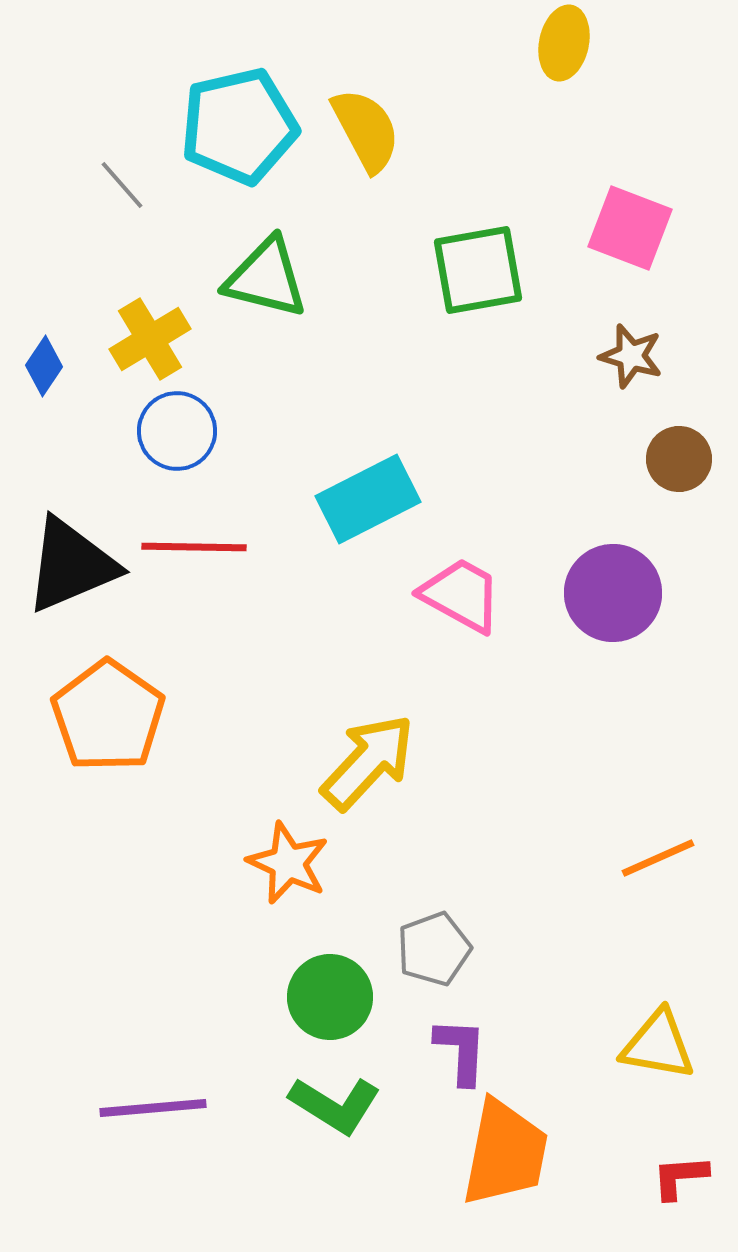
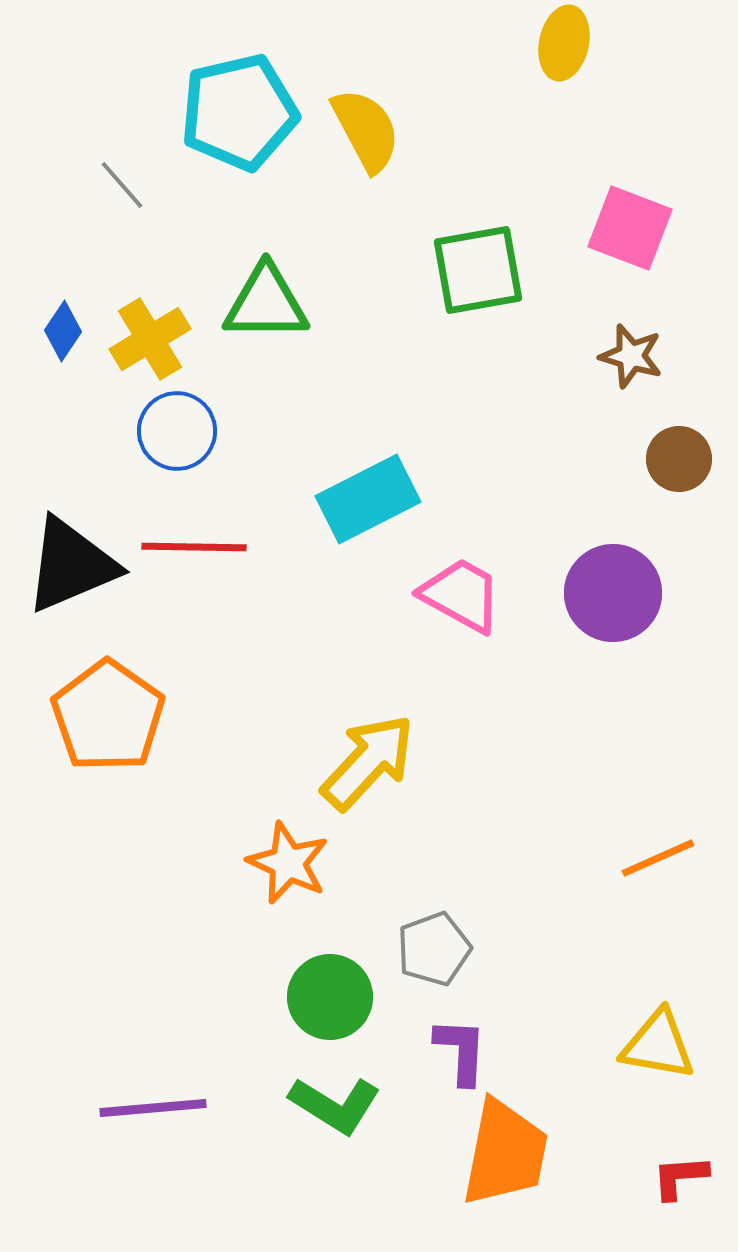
cyan pentagon: moved 14 px up
green triangle: moved 25 px down; rotated 14 degrees counterclockwise
blue diamond: moved 19 px right, 35 px up
